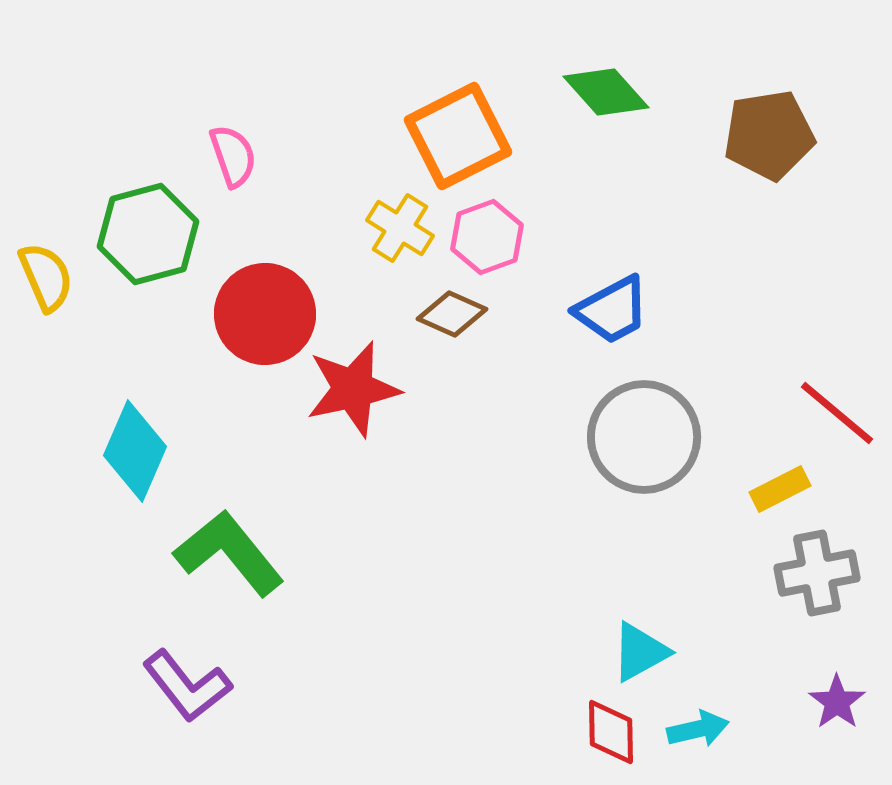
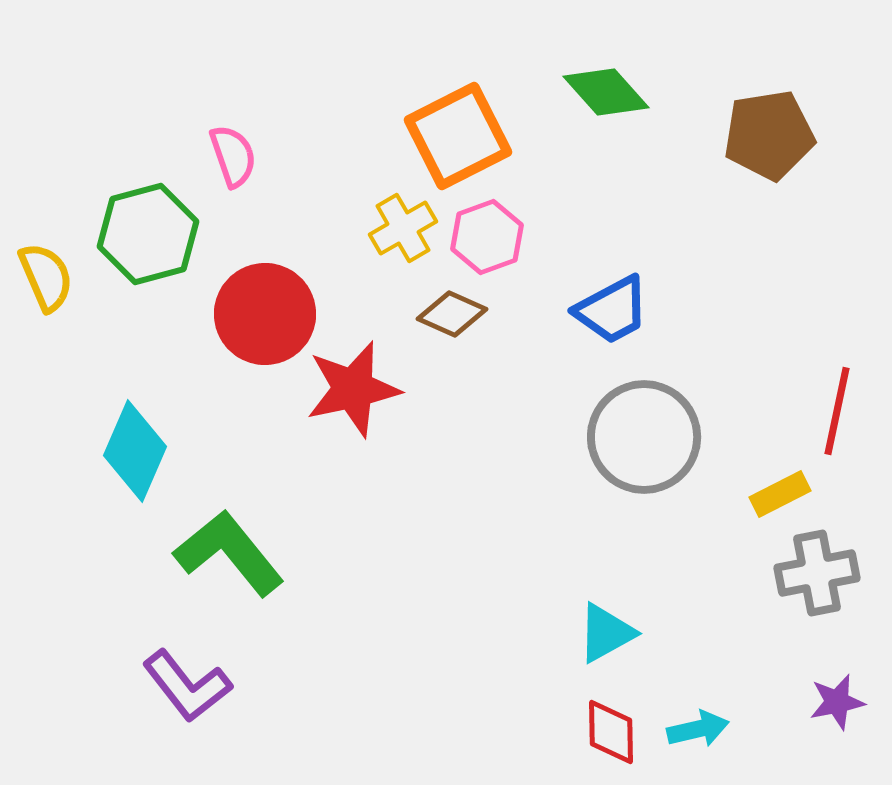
yellow cross: moved 3 px right; rotated 28 degrees clockwise
red line: moved 2 px up; rotated 62 degrees clockwise
yellow rectangle: moved 5 px down
cyan triangle: moved 34 px left, 19 px up
purple star: rotated 24 degrees clockwise
